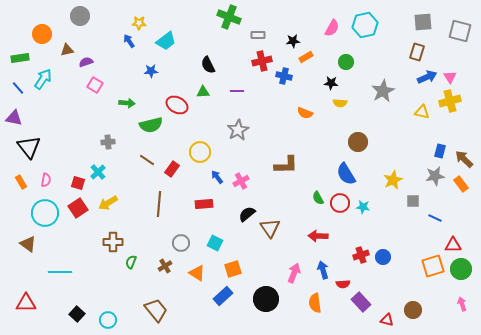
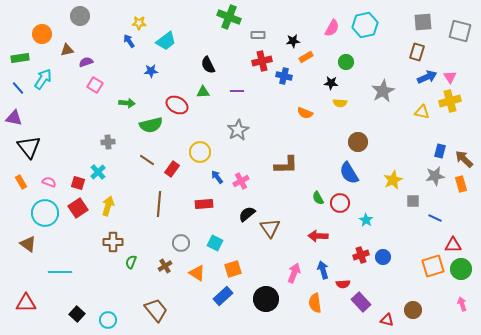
blue semicircle at (346, 174): moved 3 px right, 1 px up
pink semicircle at (46, 180): moved 3 px right, 2 px down; rotated 80 degrees counterclockwise
orange rectangle at (461, 184): rotated 21 degrees clockwise
yellow arrow at (108, 203): moved 3 px down; rotated 138 degrees clockwise
cyan star at (363, 207): moved 3 px right, 13 px down; rotated 24 degrees clockwise
